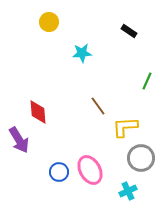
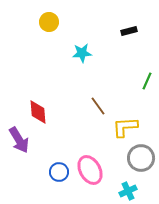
black rectangle: rotated 49 degrees counterclockwise
